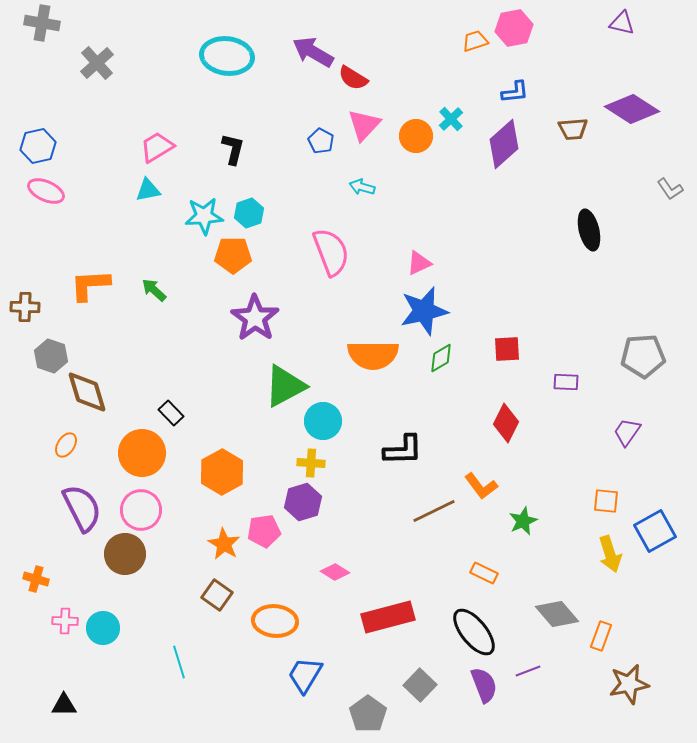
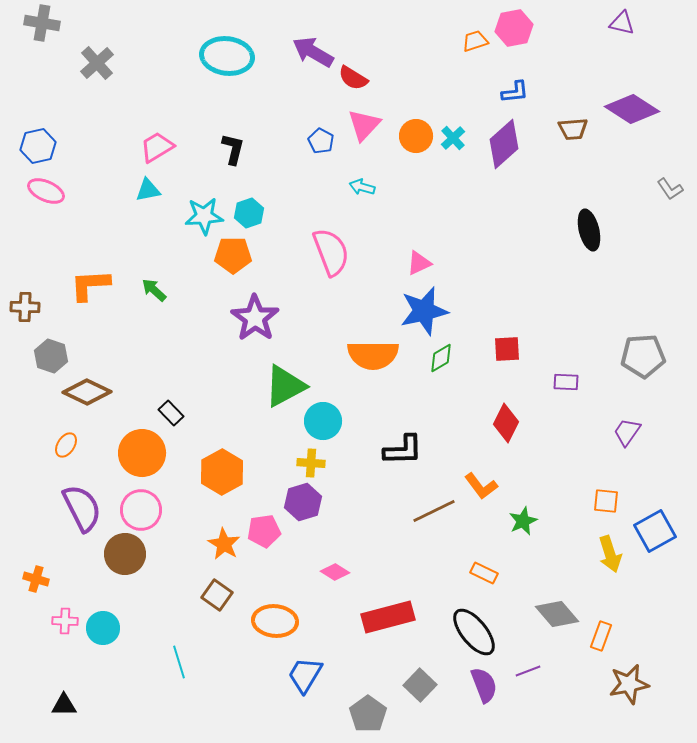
cyan cross at (451, 119): moved 2 px right, 19 px down
brown diamond at (87, 392): rotated 48 degrees counterclockwise
